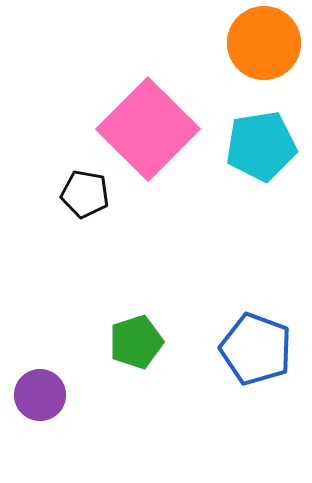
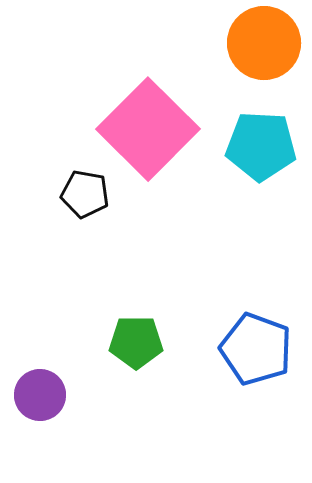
cyan pentagon: rotated 12 degrees clockwise
green pentagon: rotated 18 degrees clockwise
